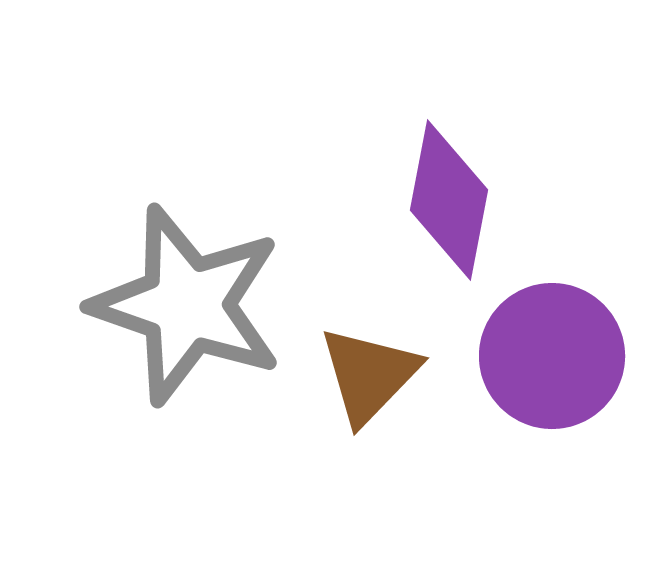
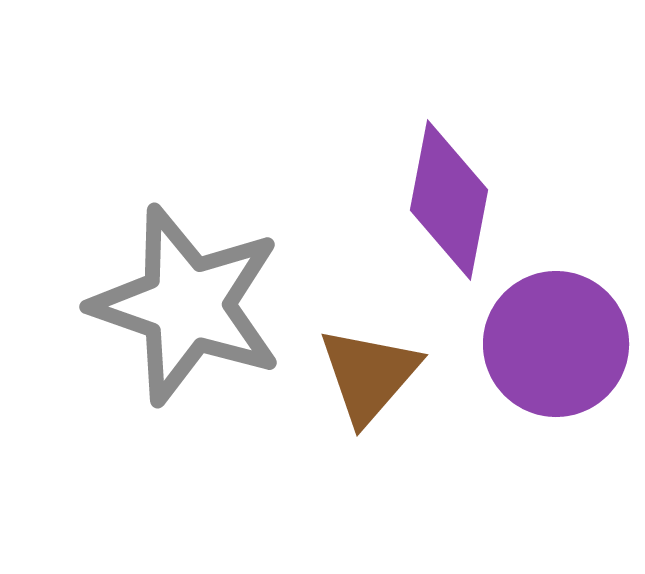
purple circle: moved 4 px right, 12 px up
brown triangle: rotated 3 degrees counterclockwise
